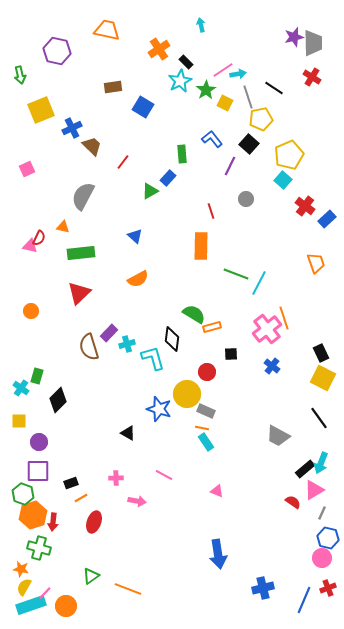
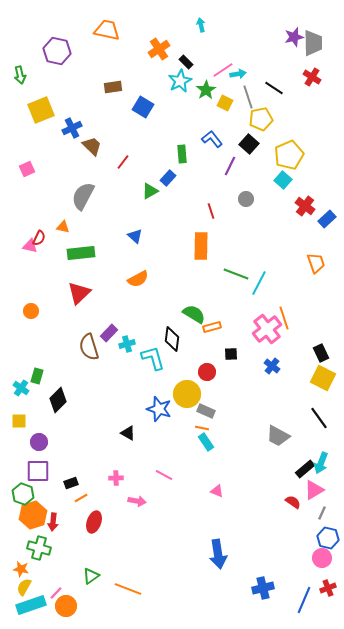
pink line at (45, 593): moved 11 px right
